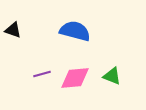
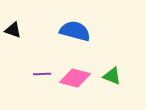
purple line: rotated 12 degrees clockwise
pink diamond: rotated 20 degrees clockwise
